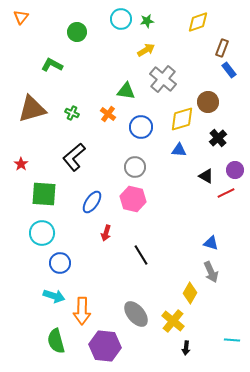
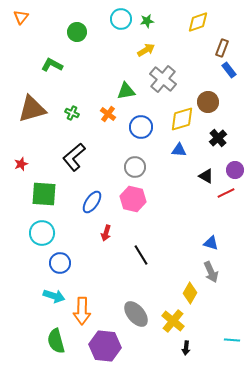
green triangle at (126, 91): rotated 18 degrees counterclockwise
red star at (21, 164): rotated 16 degrees clockwise
